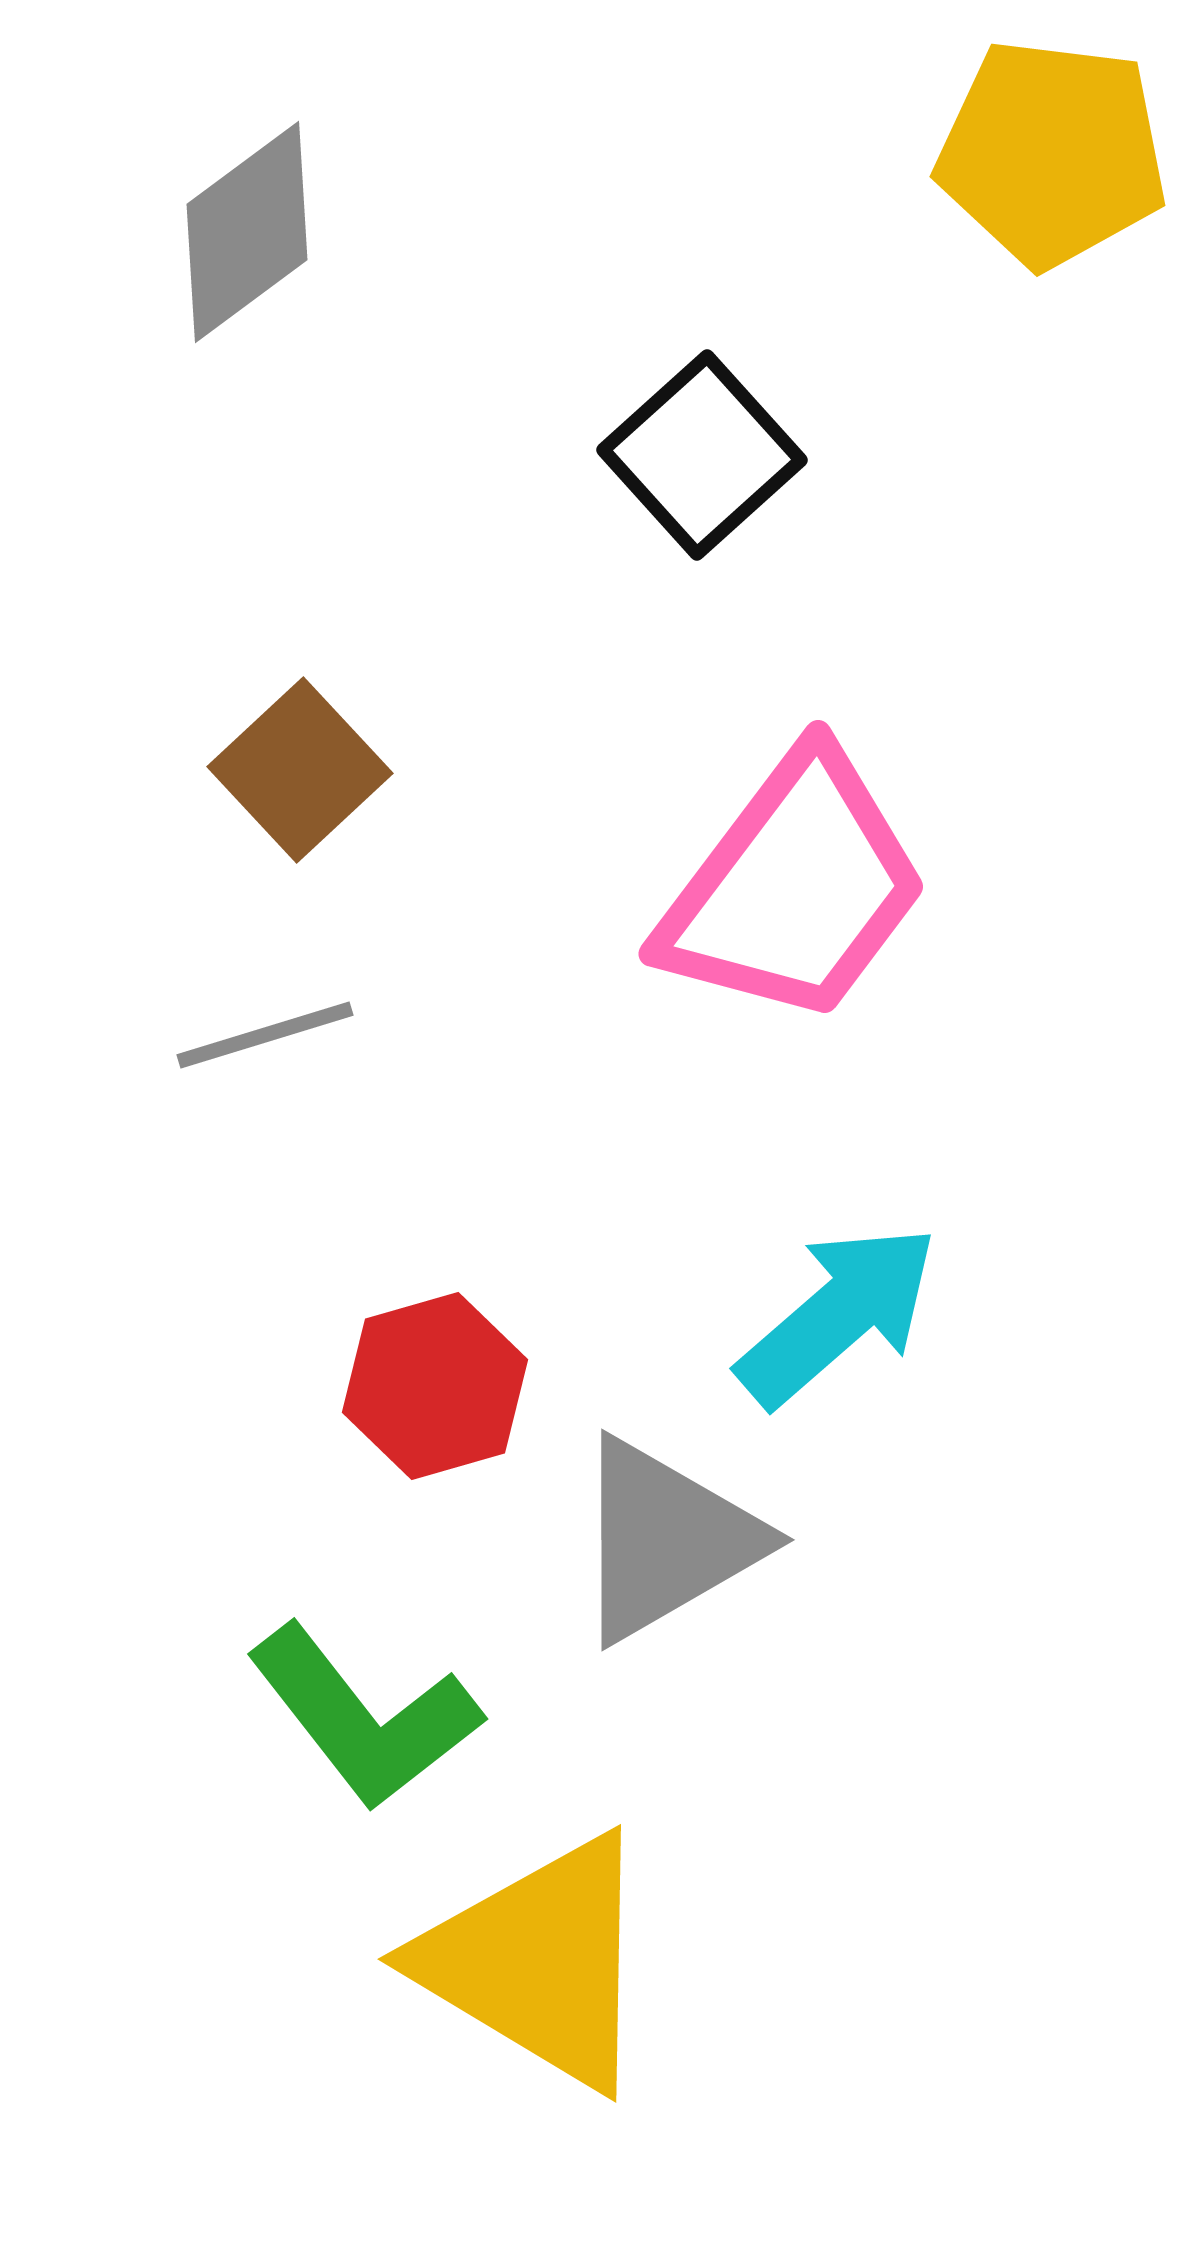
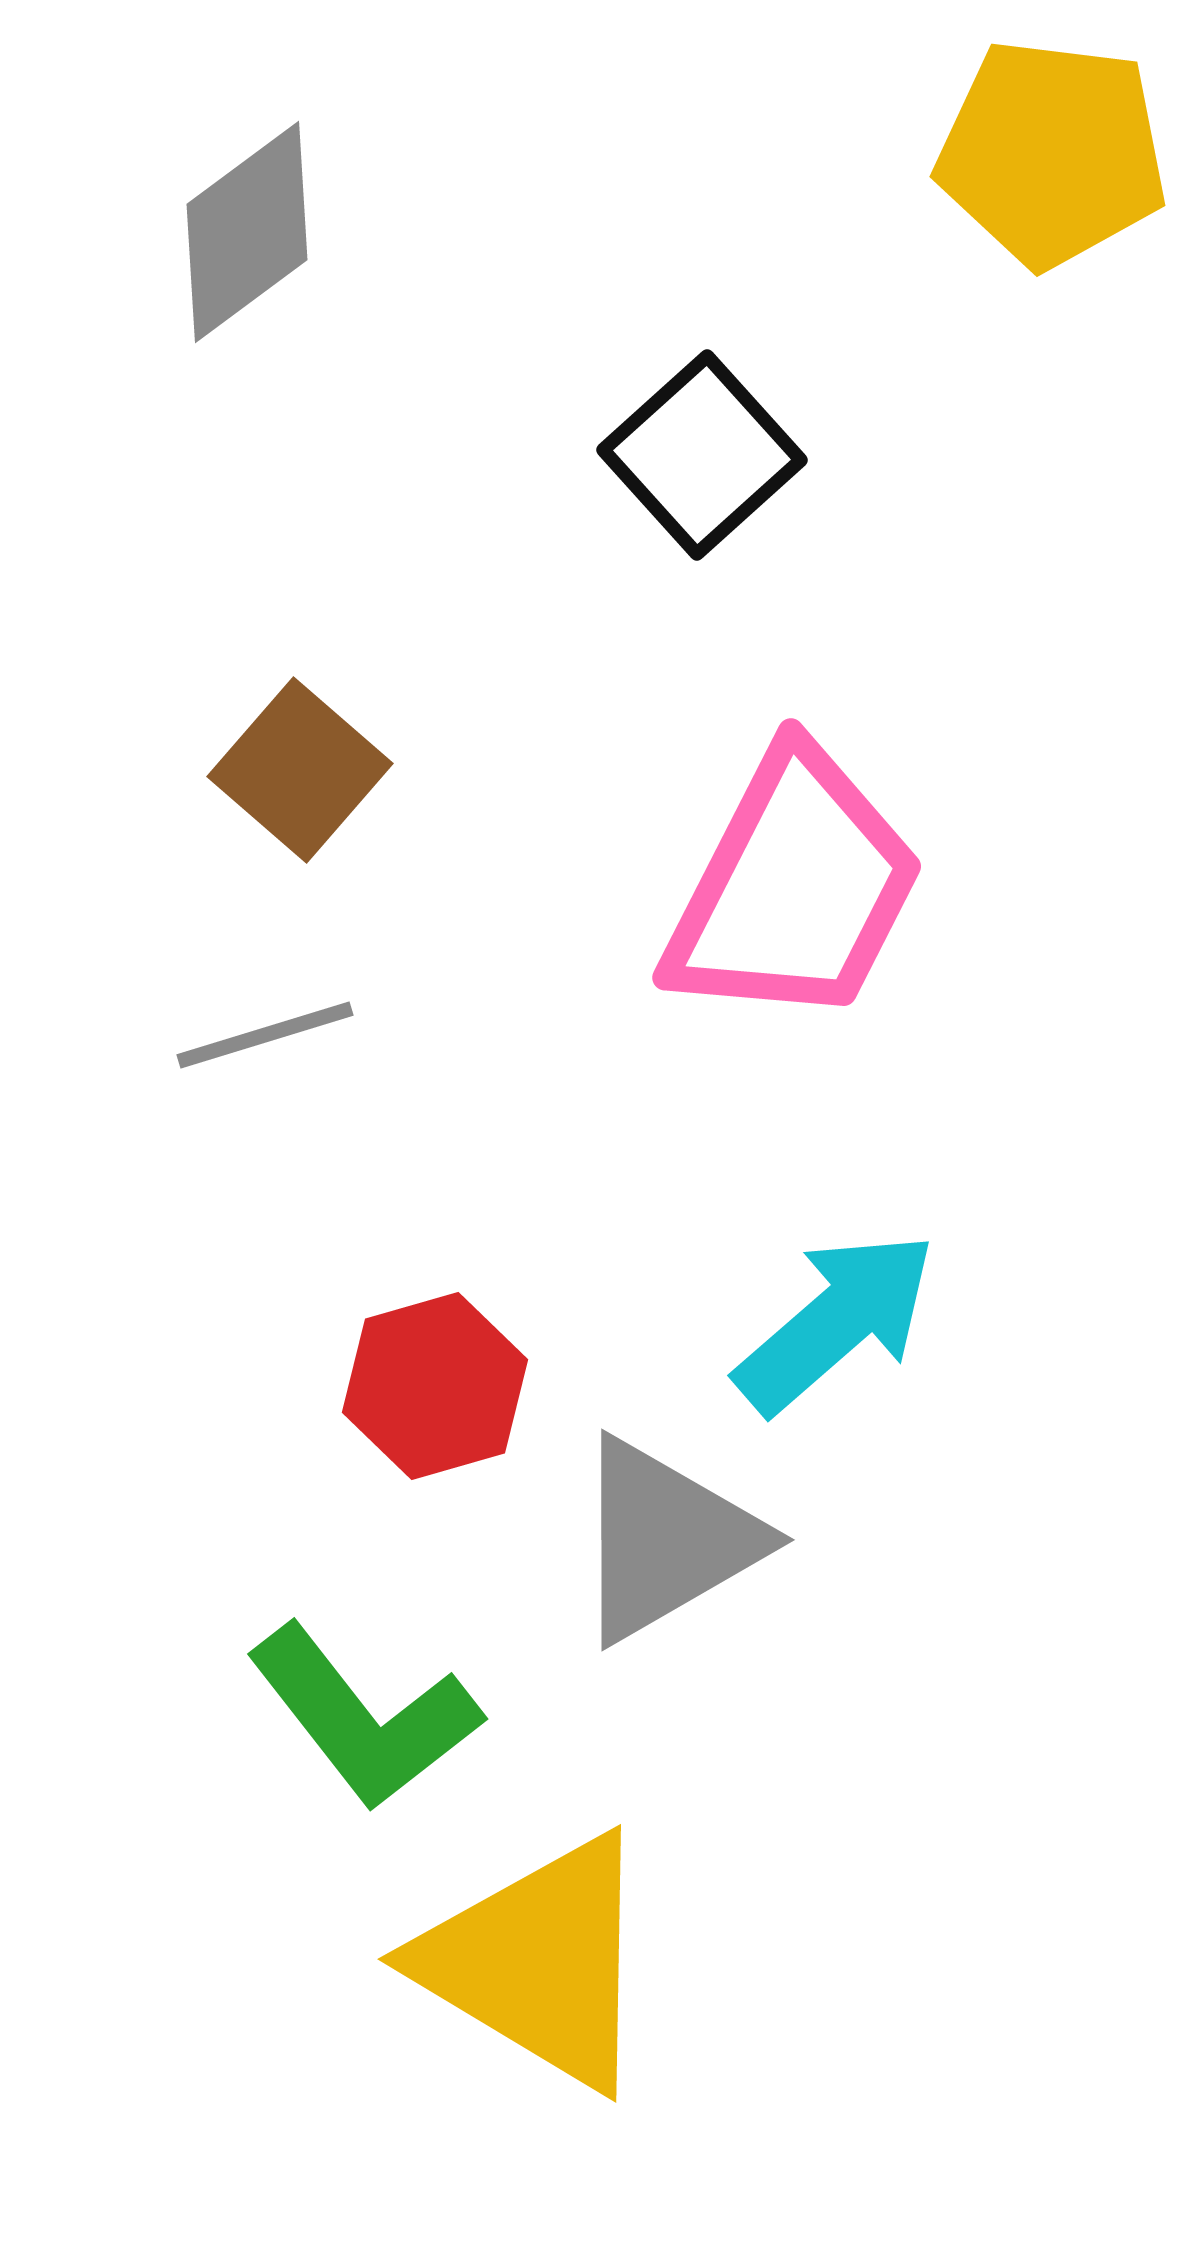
brown square: rotated 6 degrees counterclockwise
pink trapezoid: rotated 10 degrees counterclockwise
cyan arrow: moved 2 px left, 7 px down
